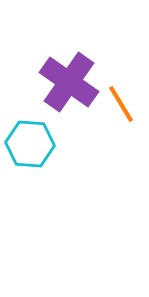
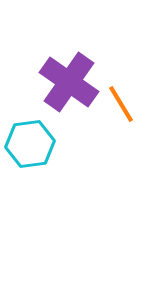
cyan hexagon: rotated 12 degrees counterclockwise
